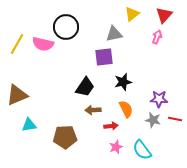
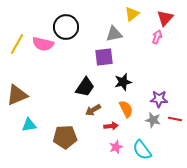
red triangle: moved 1 px right, 3 px down
brown arrow: rotated 28 degrees counterclockwise
